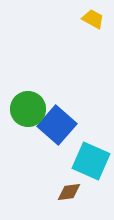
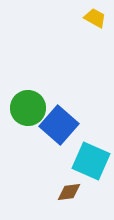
yellow trapezoid: moved 2 px right, 1 px up
green circle: moved 1 px up
blue square: moved 2 px right
